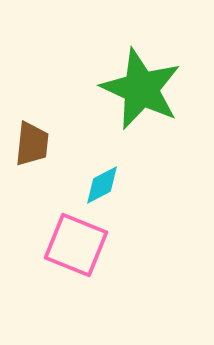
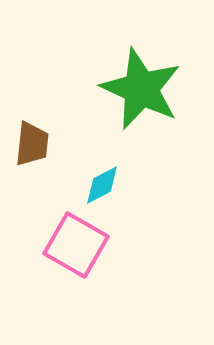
pink square: rotated 8 degrees clockwise
